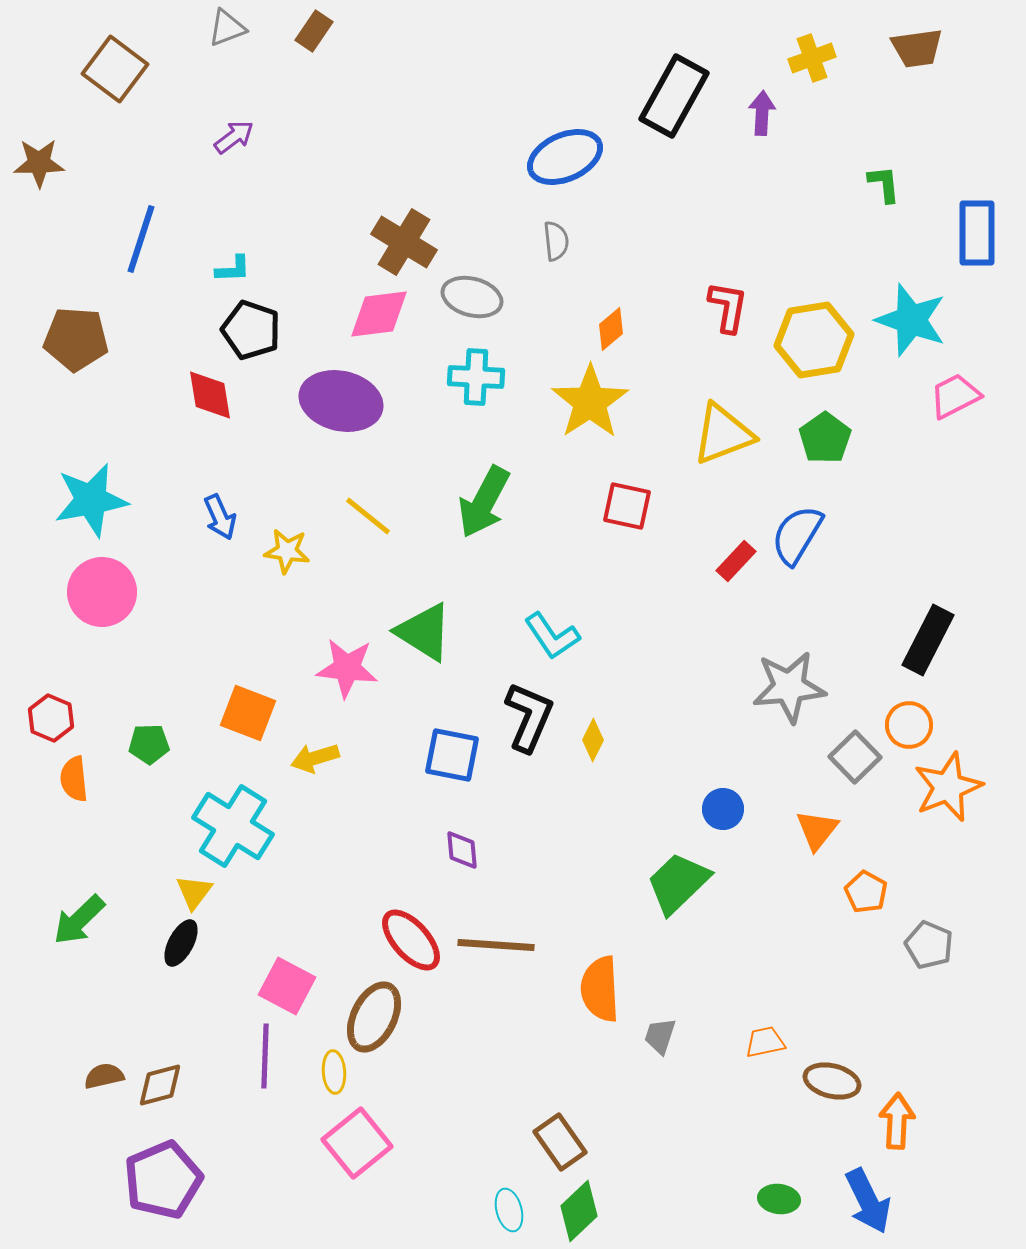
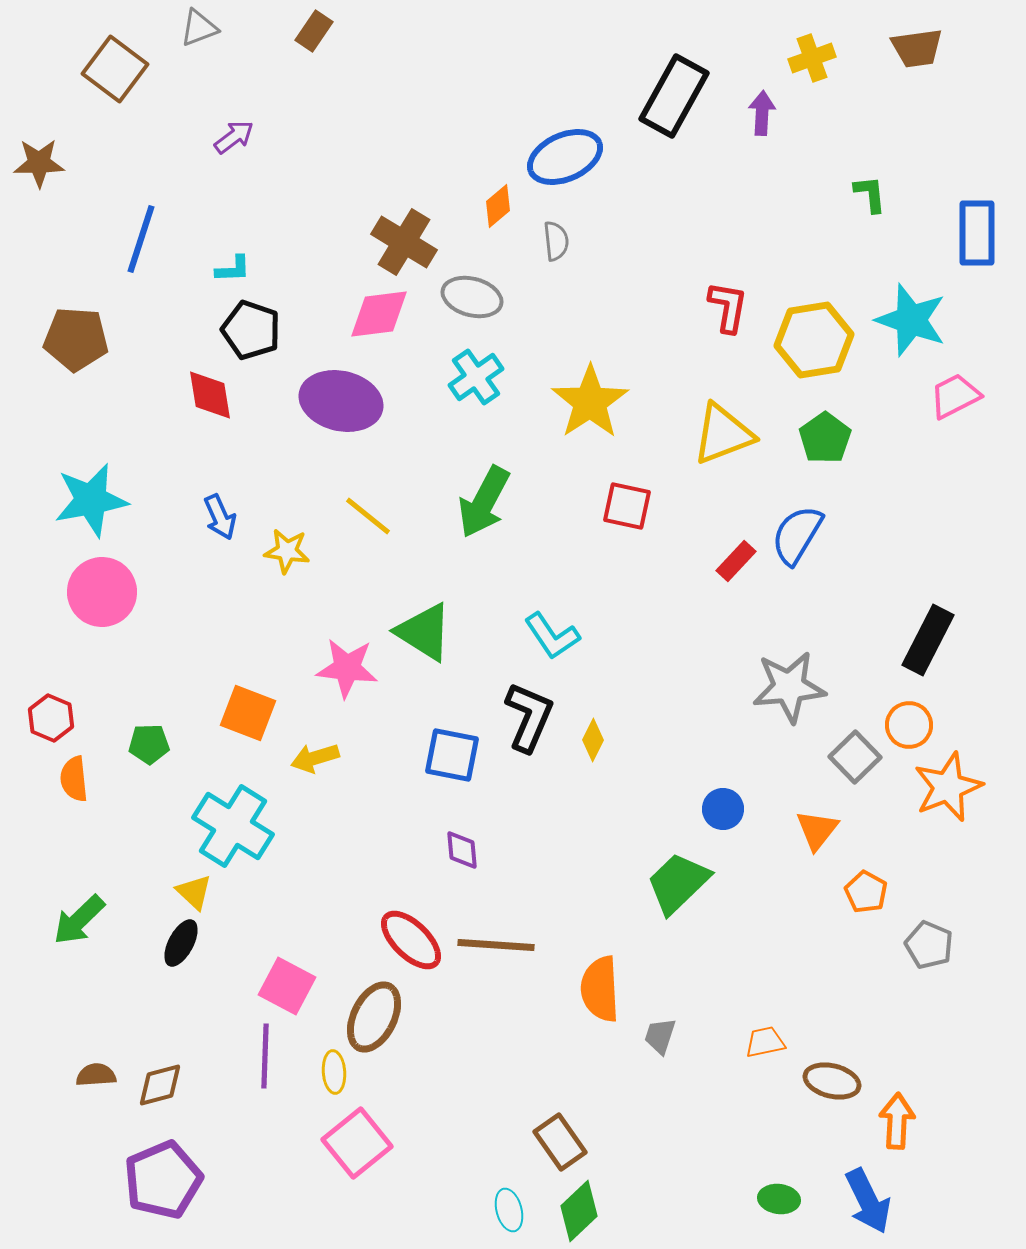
gray triangle at (227, 28): moved 28 px left
green L-shape at (884, 184): moved 14 px left, 10 px down
orange diamond at (611, 329): moved 113 px left, 123 px up
cyan cross at (476, 377): rotated 38 degrees counterclockwise
yellow triangle at (194, 892): rotated 24 degrees counterclockwise
red ellipse at (411, 940): rotated 4 degrees counterclockwise
brown semicircle at (104, 1076): moved 8 px left, 1 px up; rotated 9 degrees clockwise
